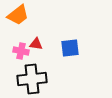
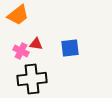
pink cross: rotated 14 degrees clockwise
